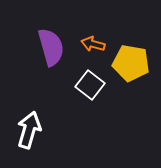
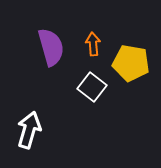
orange arrow: rotated 70 degrees clockwise
white square: moved 2 px right, 2 px down
